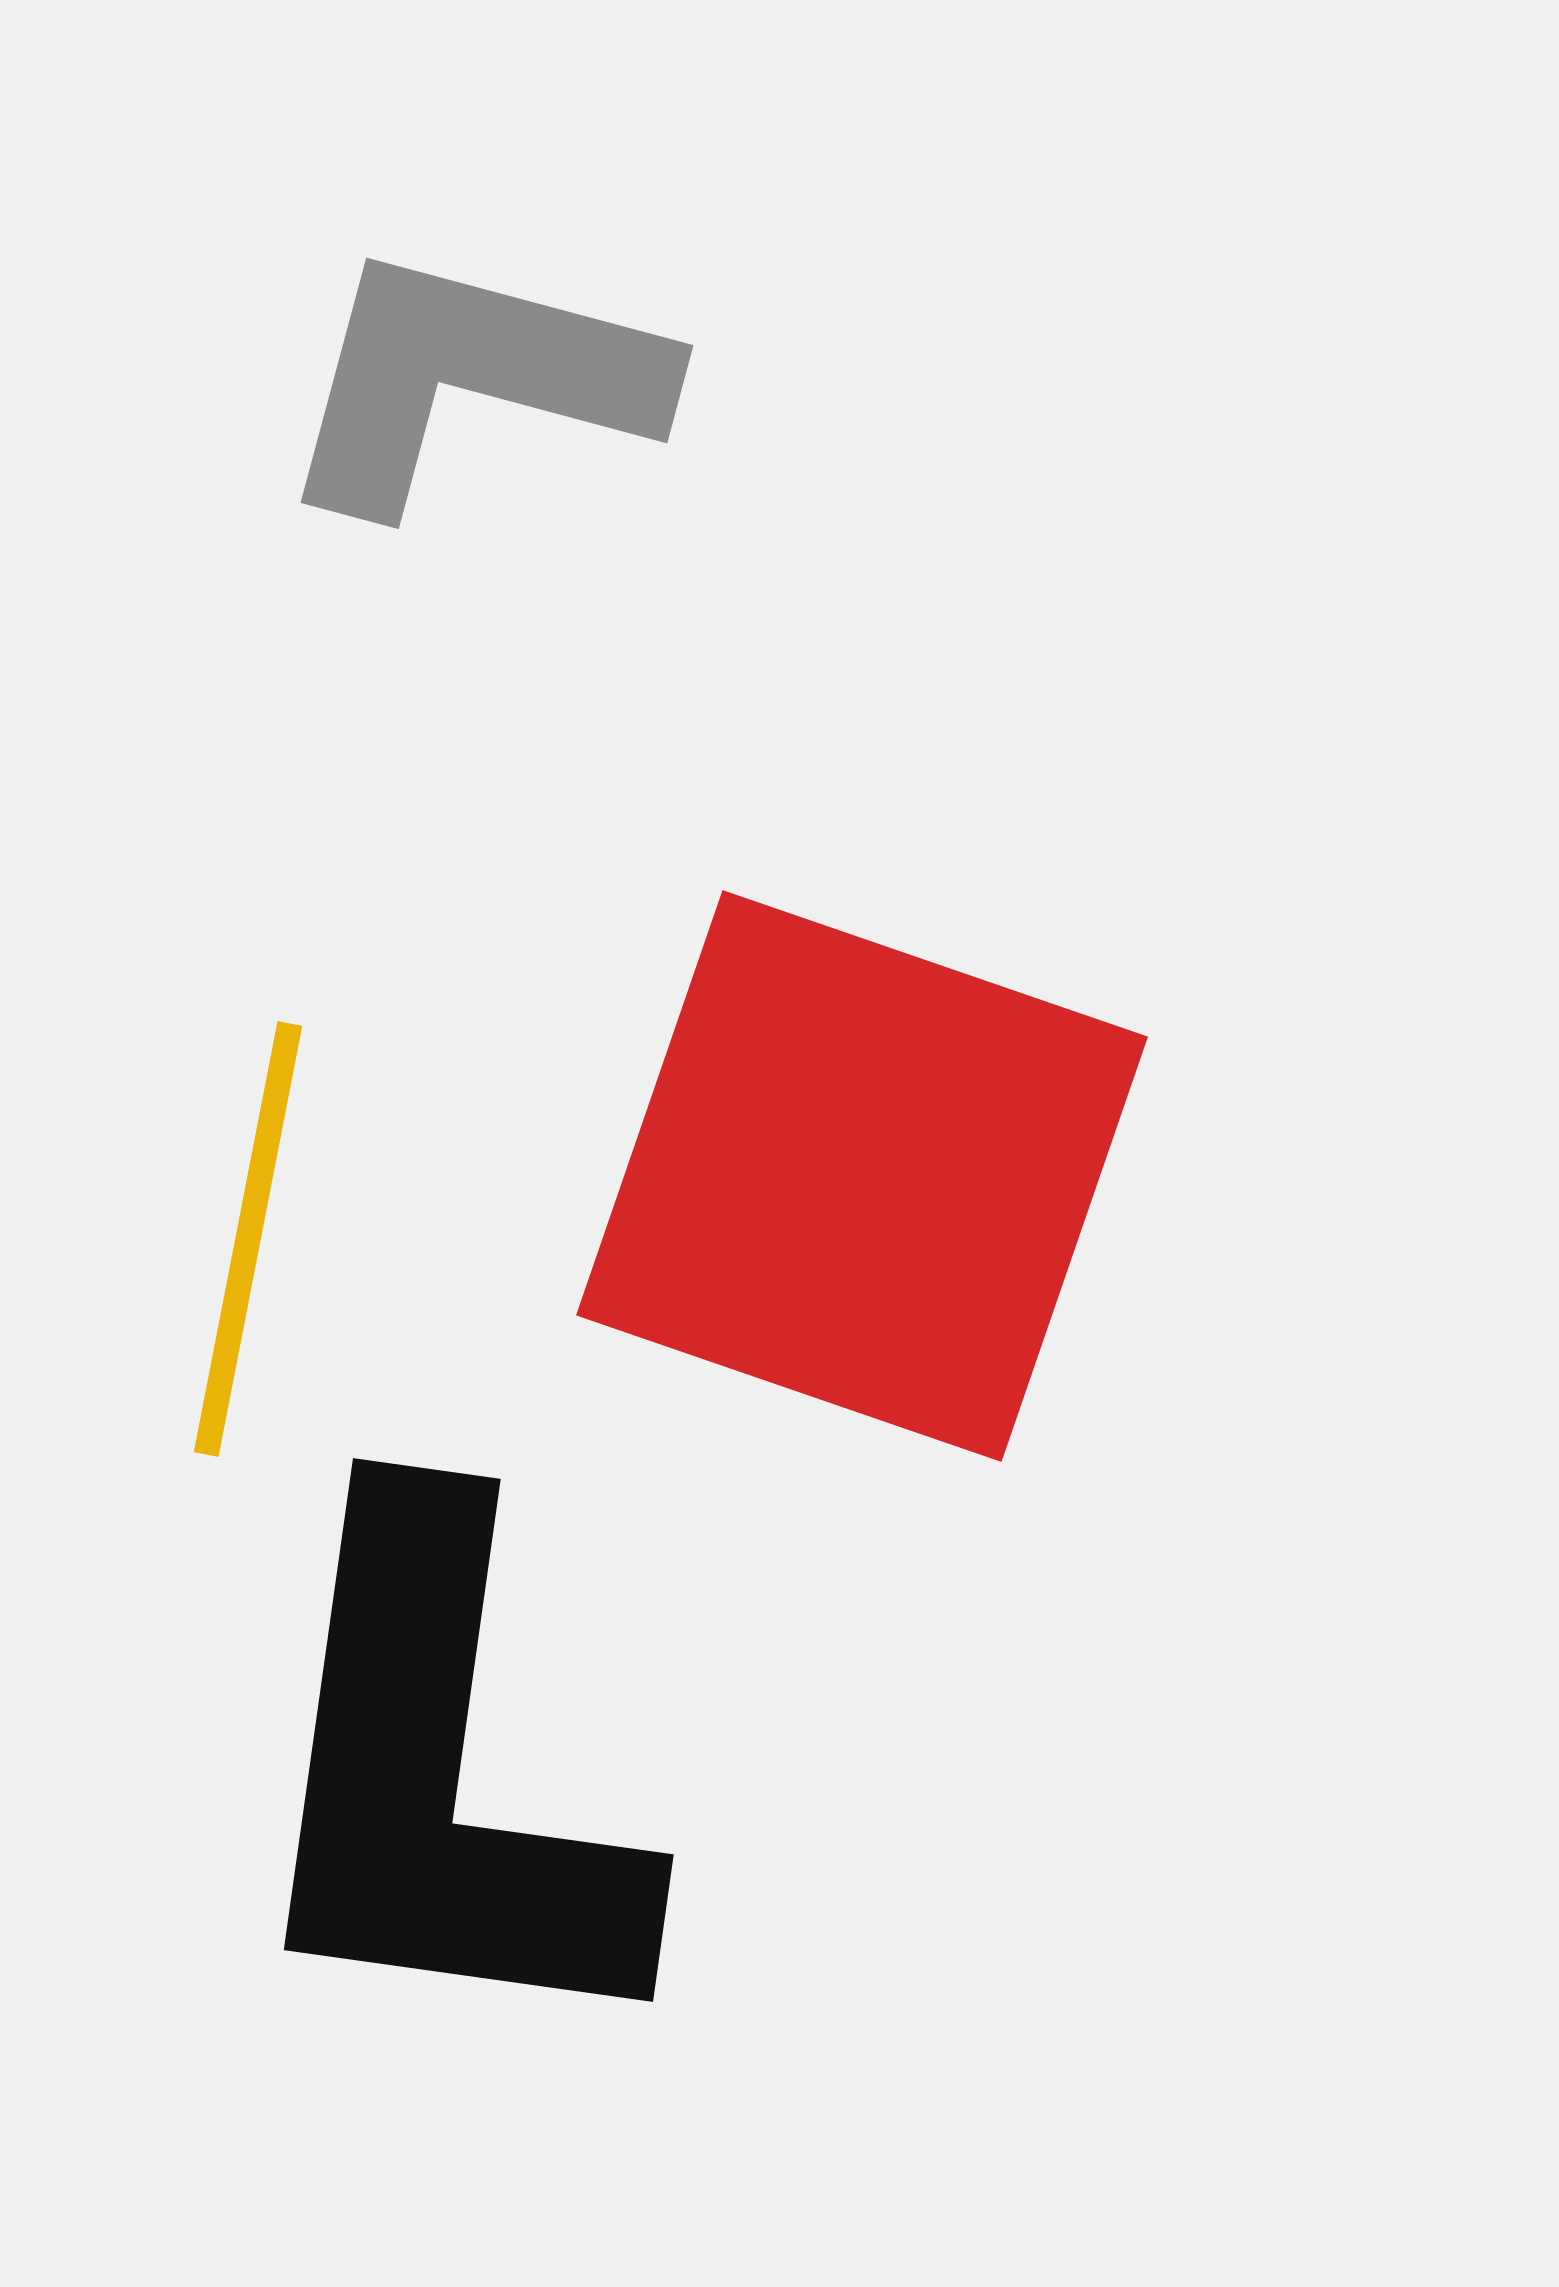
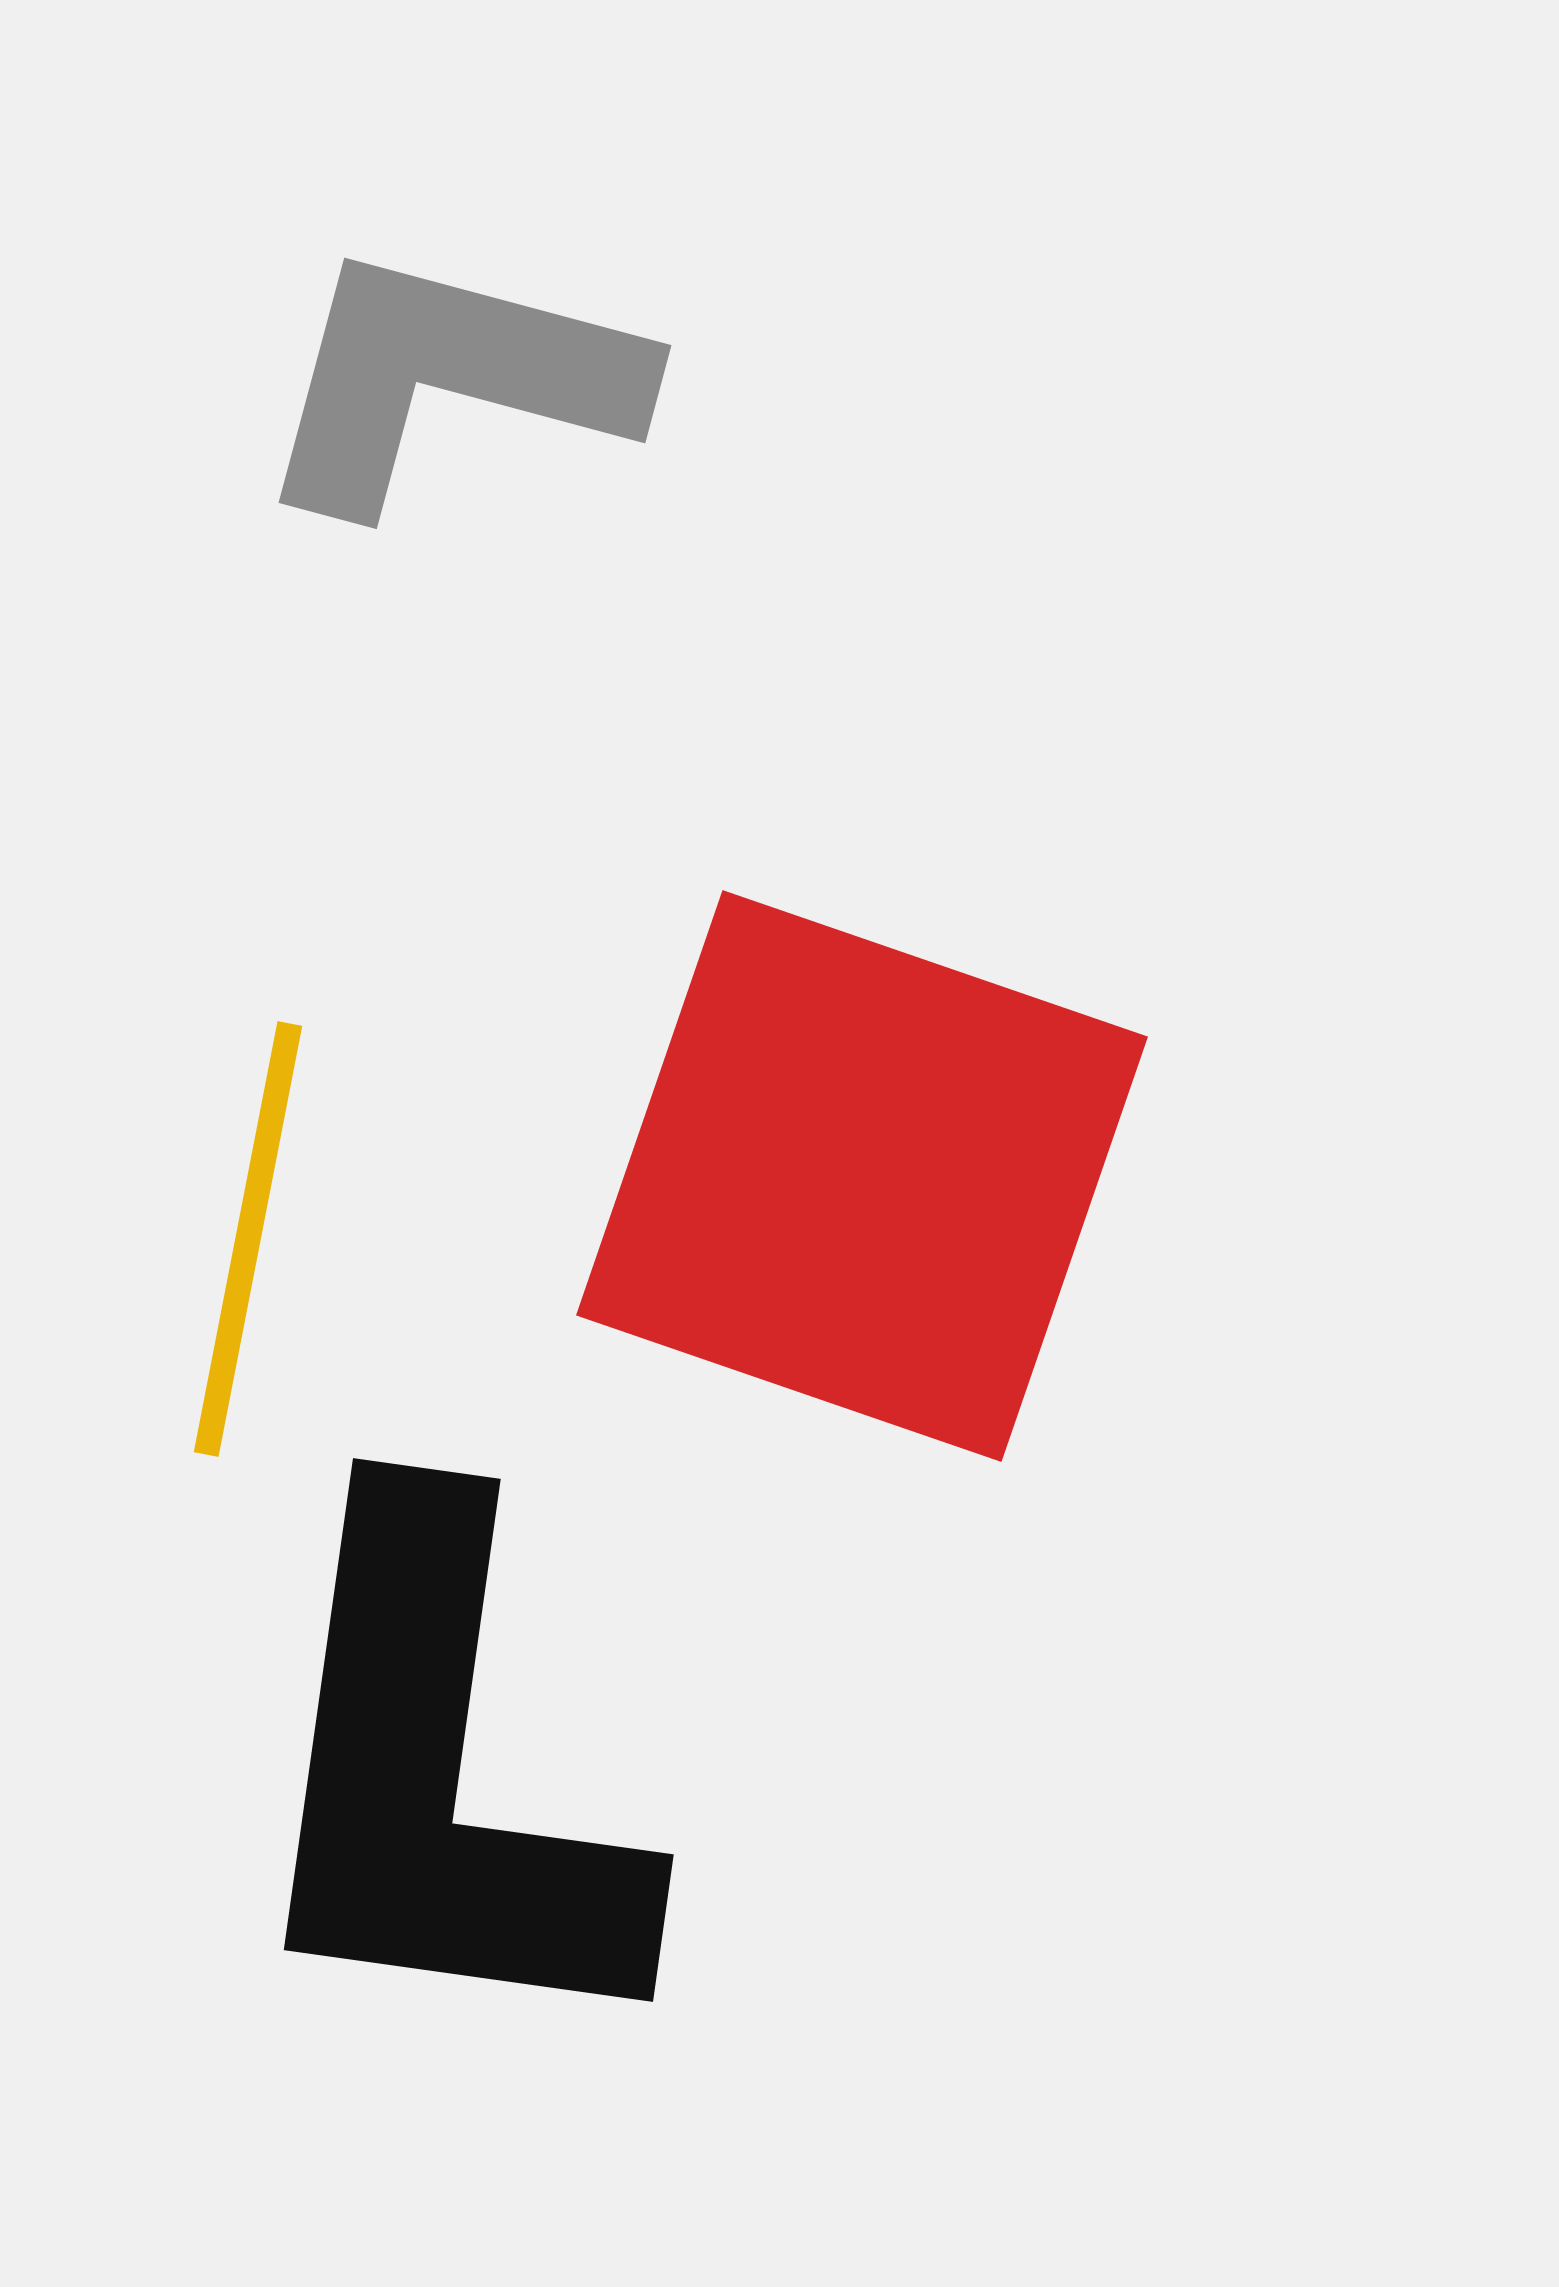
gray L-shape: moved 22 px left
